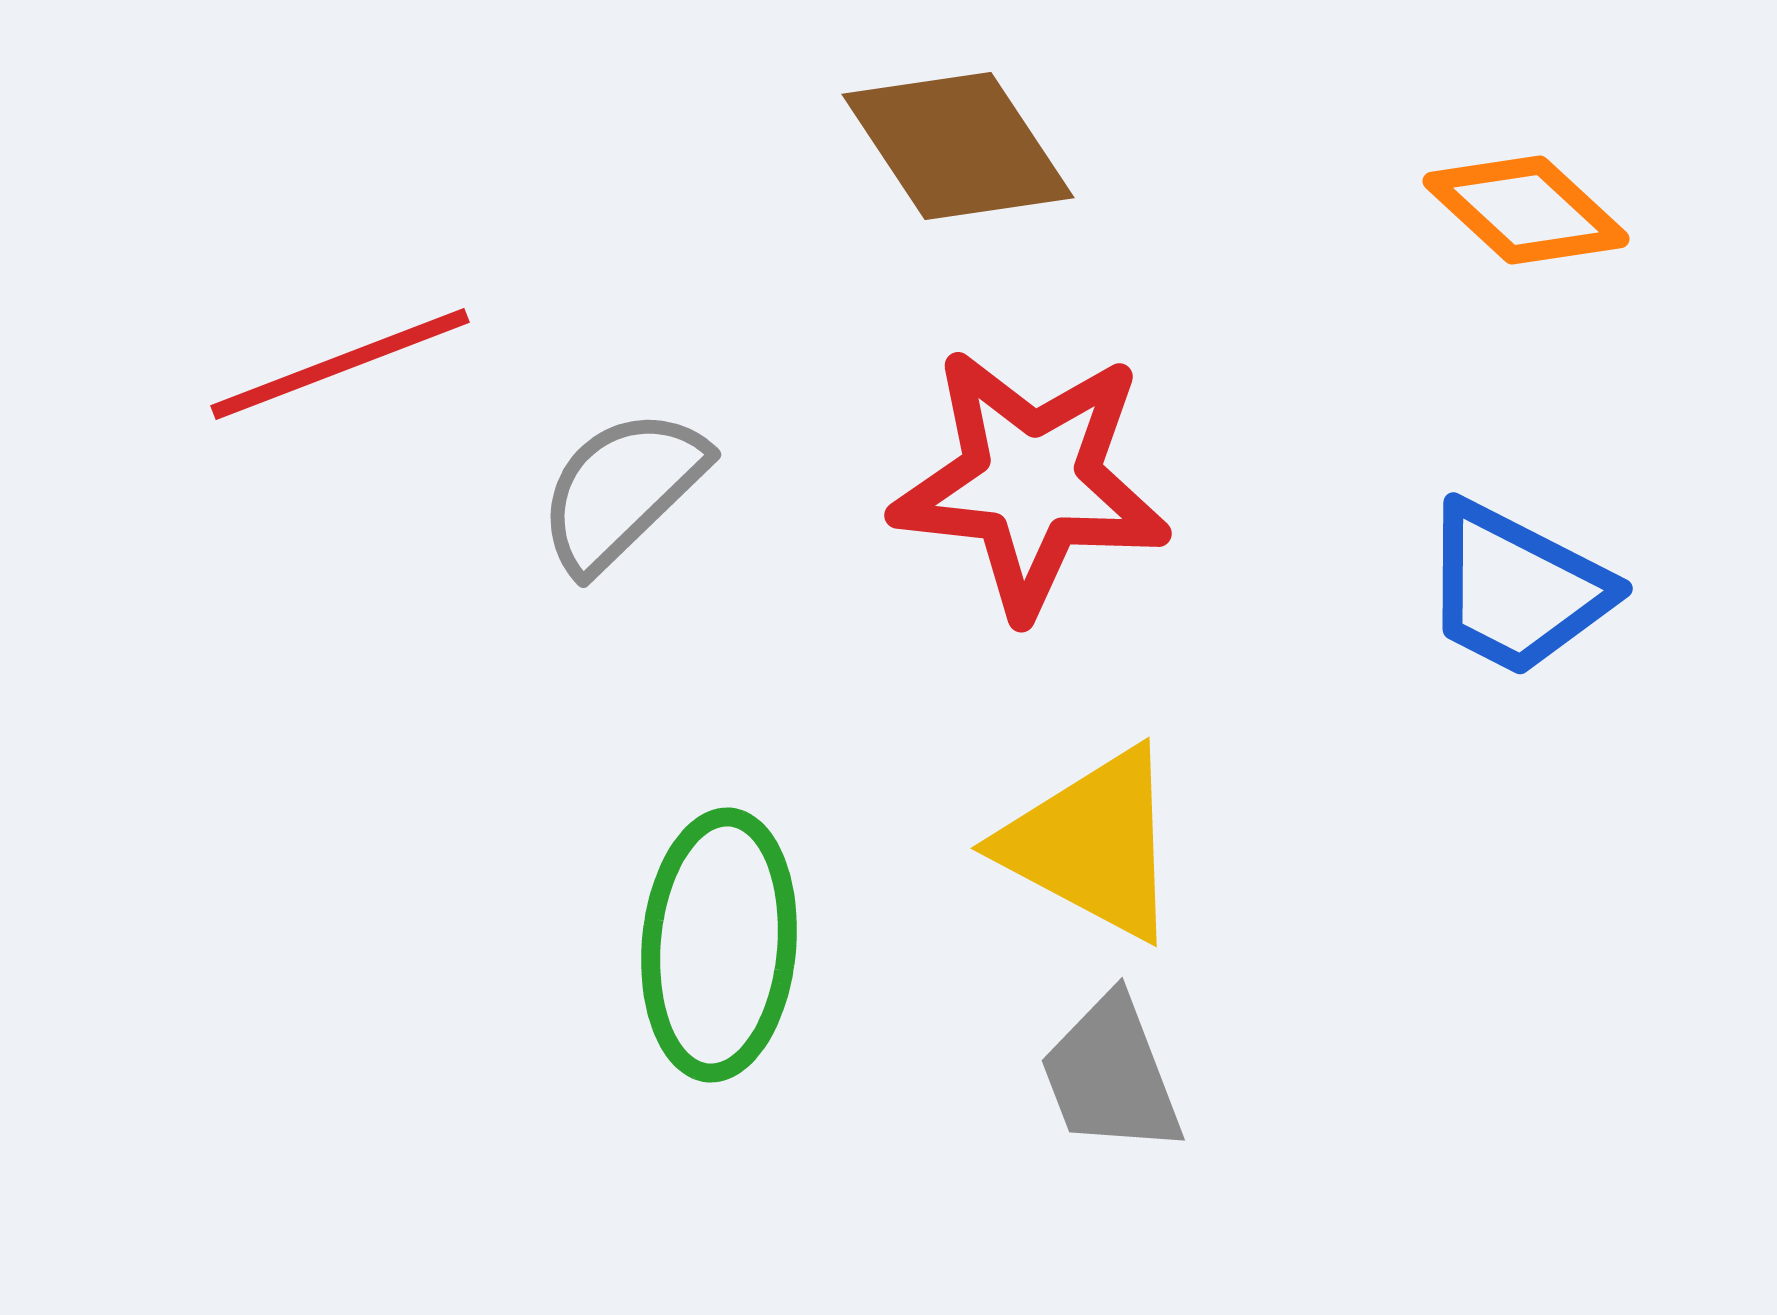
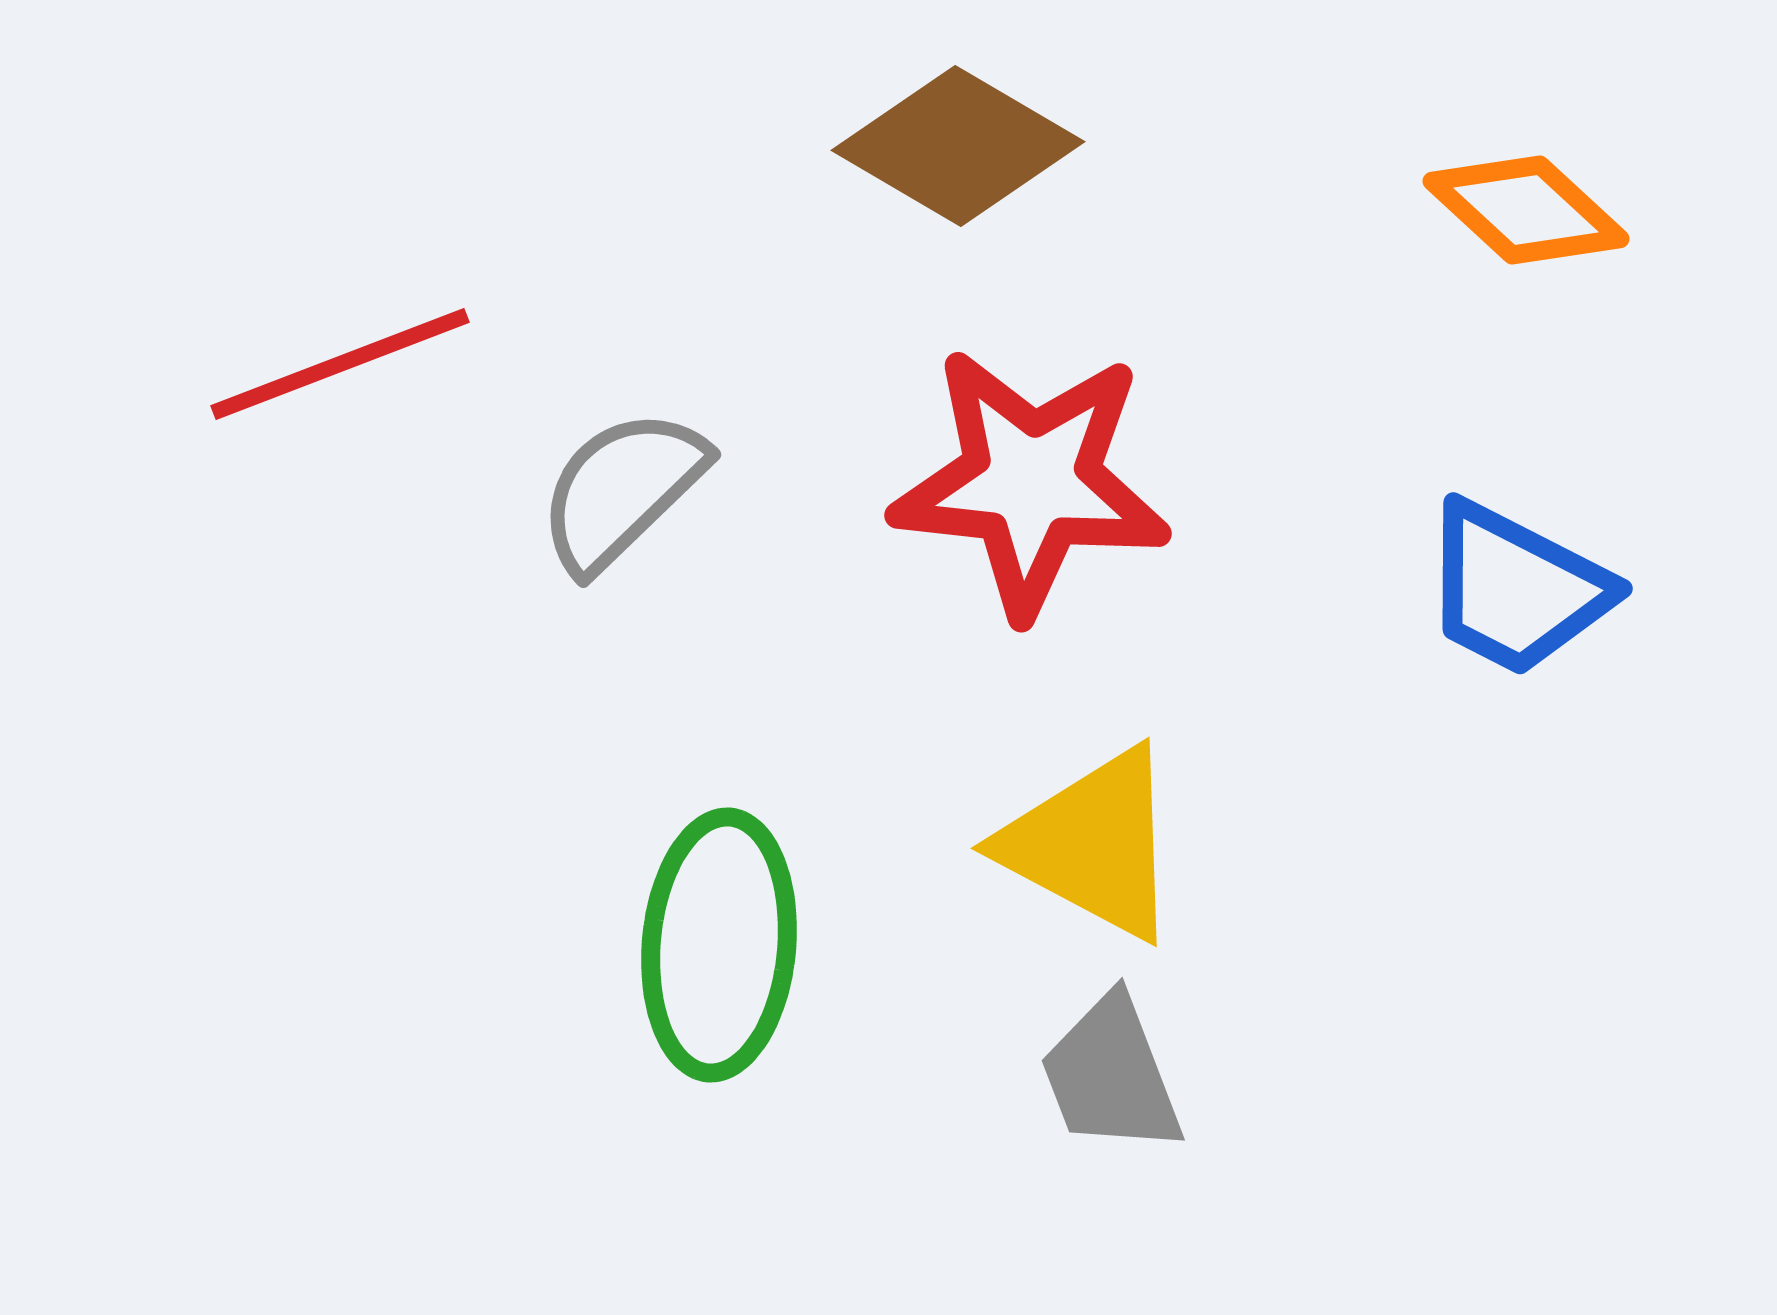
brown diamond: rotated 26 degrees counterclockwise
